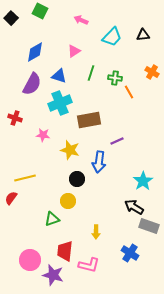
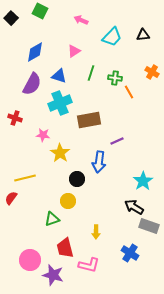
yellow star: moved 10 px left, 3 px down; rotated 18 degrees clockwise
red trapezoid: moved 3 px up; rotated 20 degrees counterclockwise
